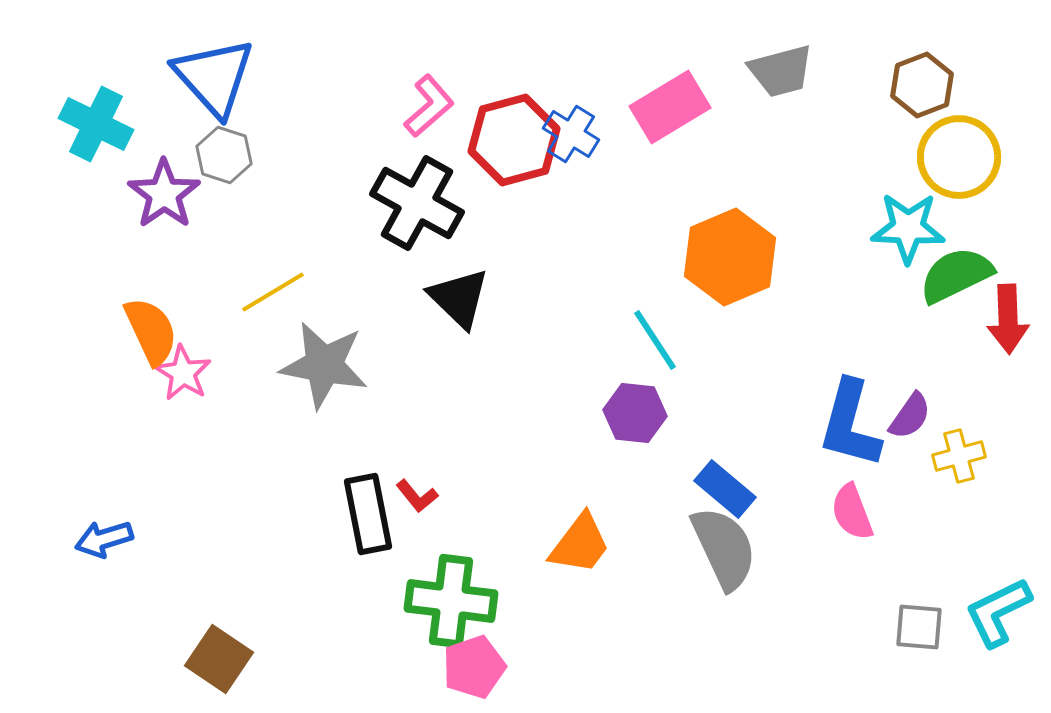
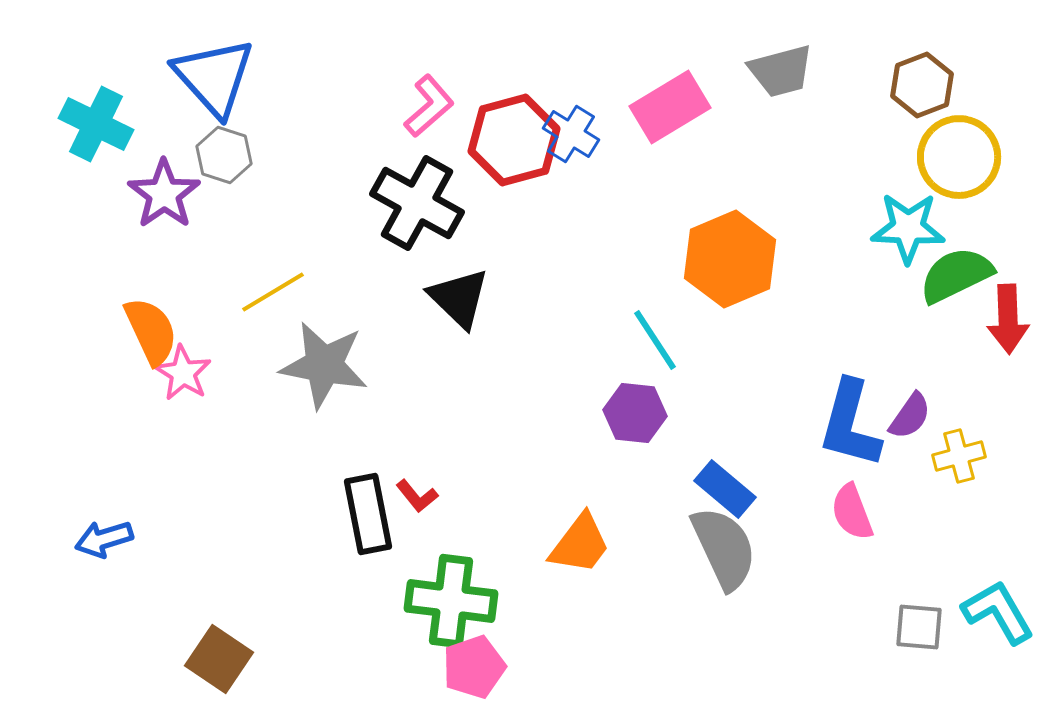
orange hexagon: moved 2 px down
cyan L-shape: rotated 86 degrees clockwise
